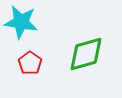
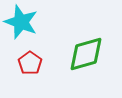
cyan star: rotated 12 degrees clockwise
